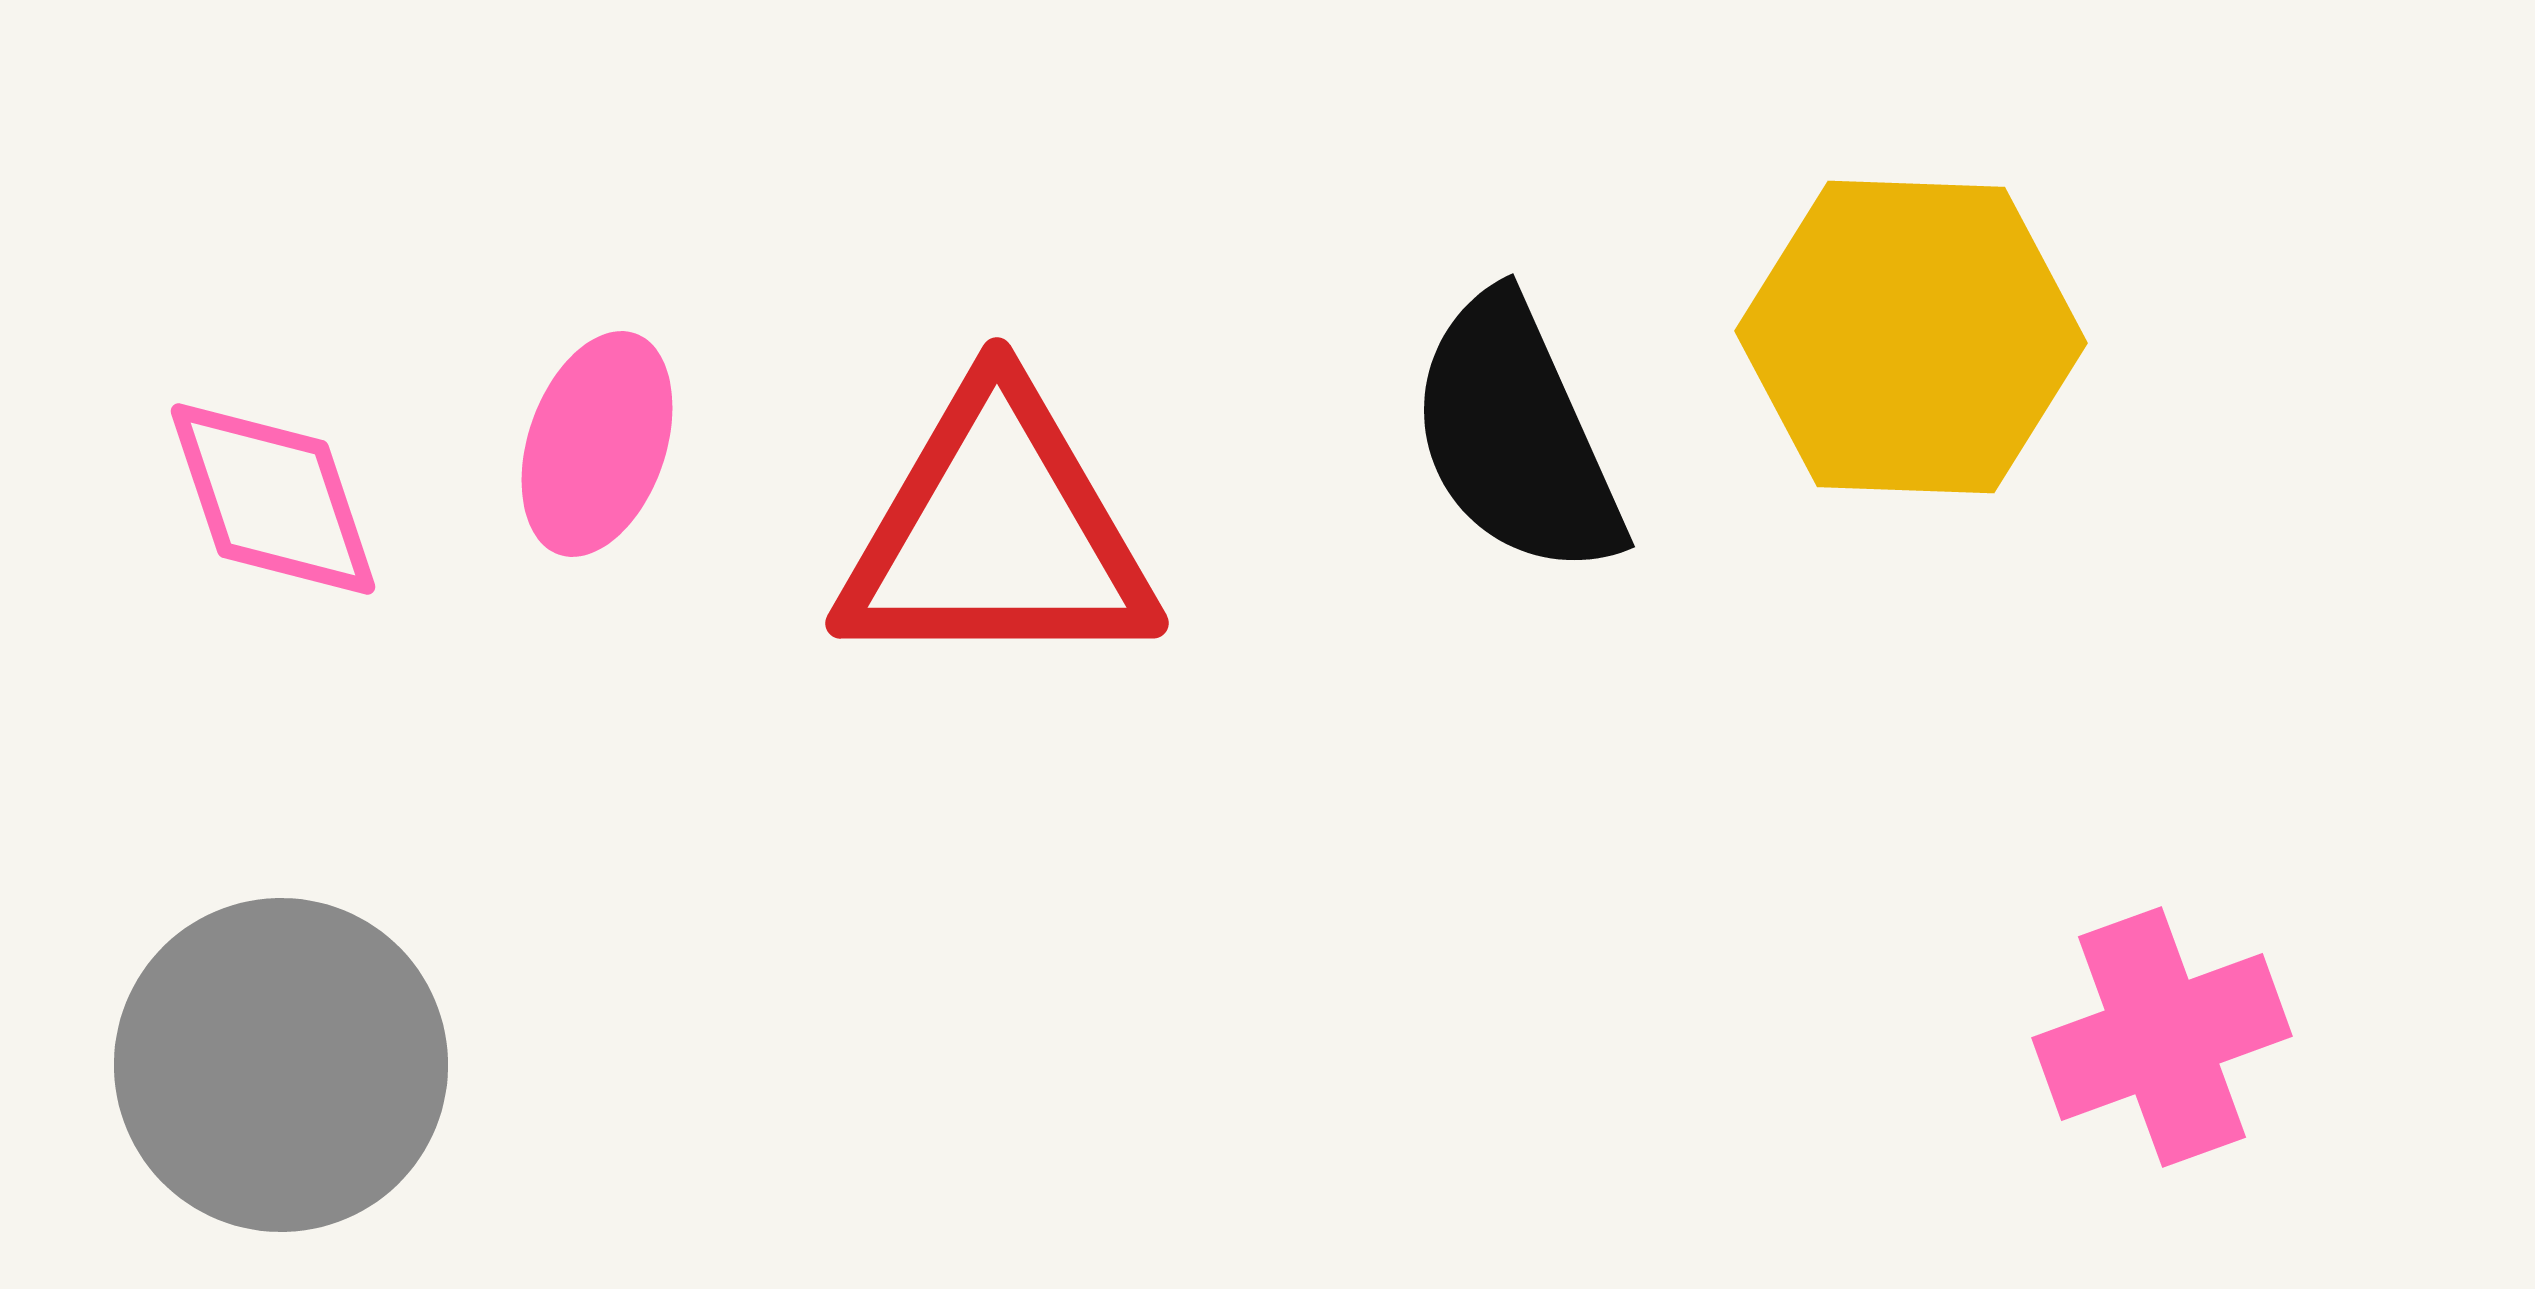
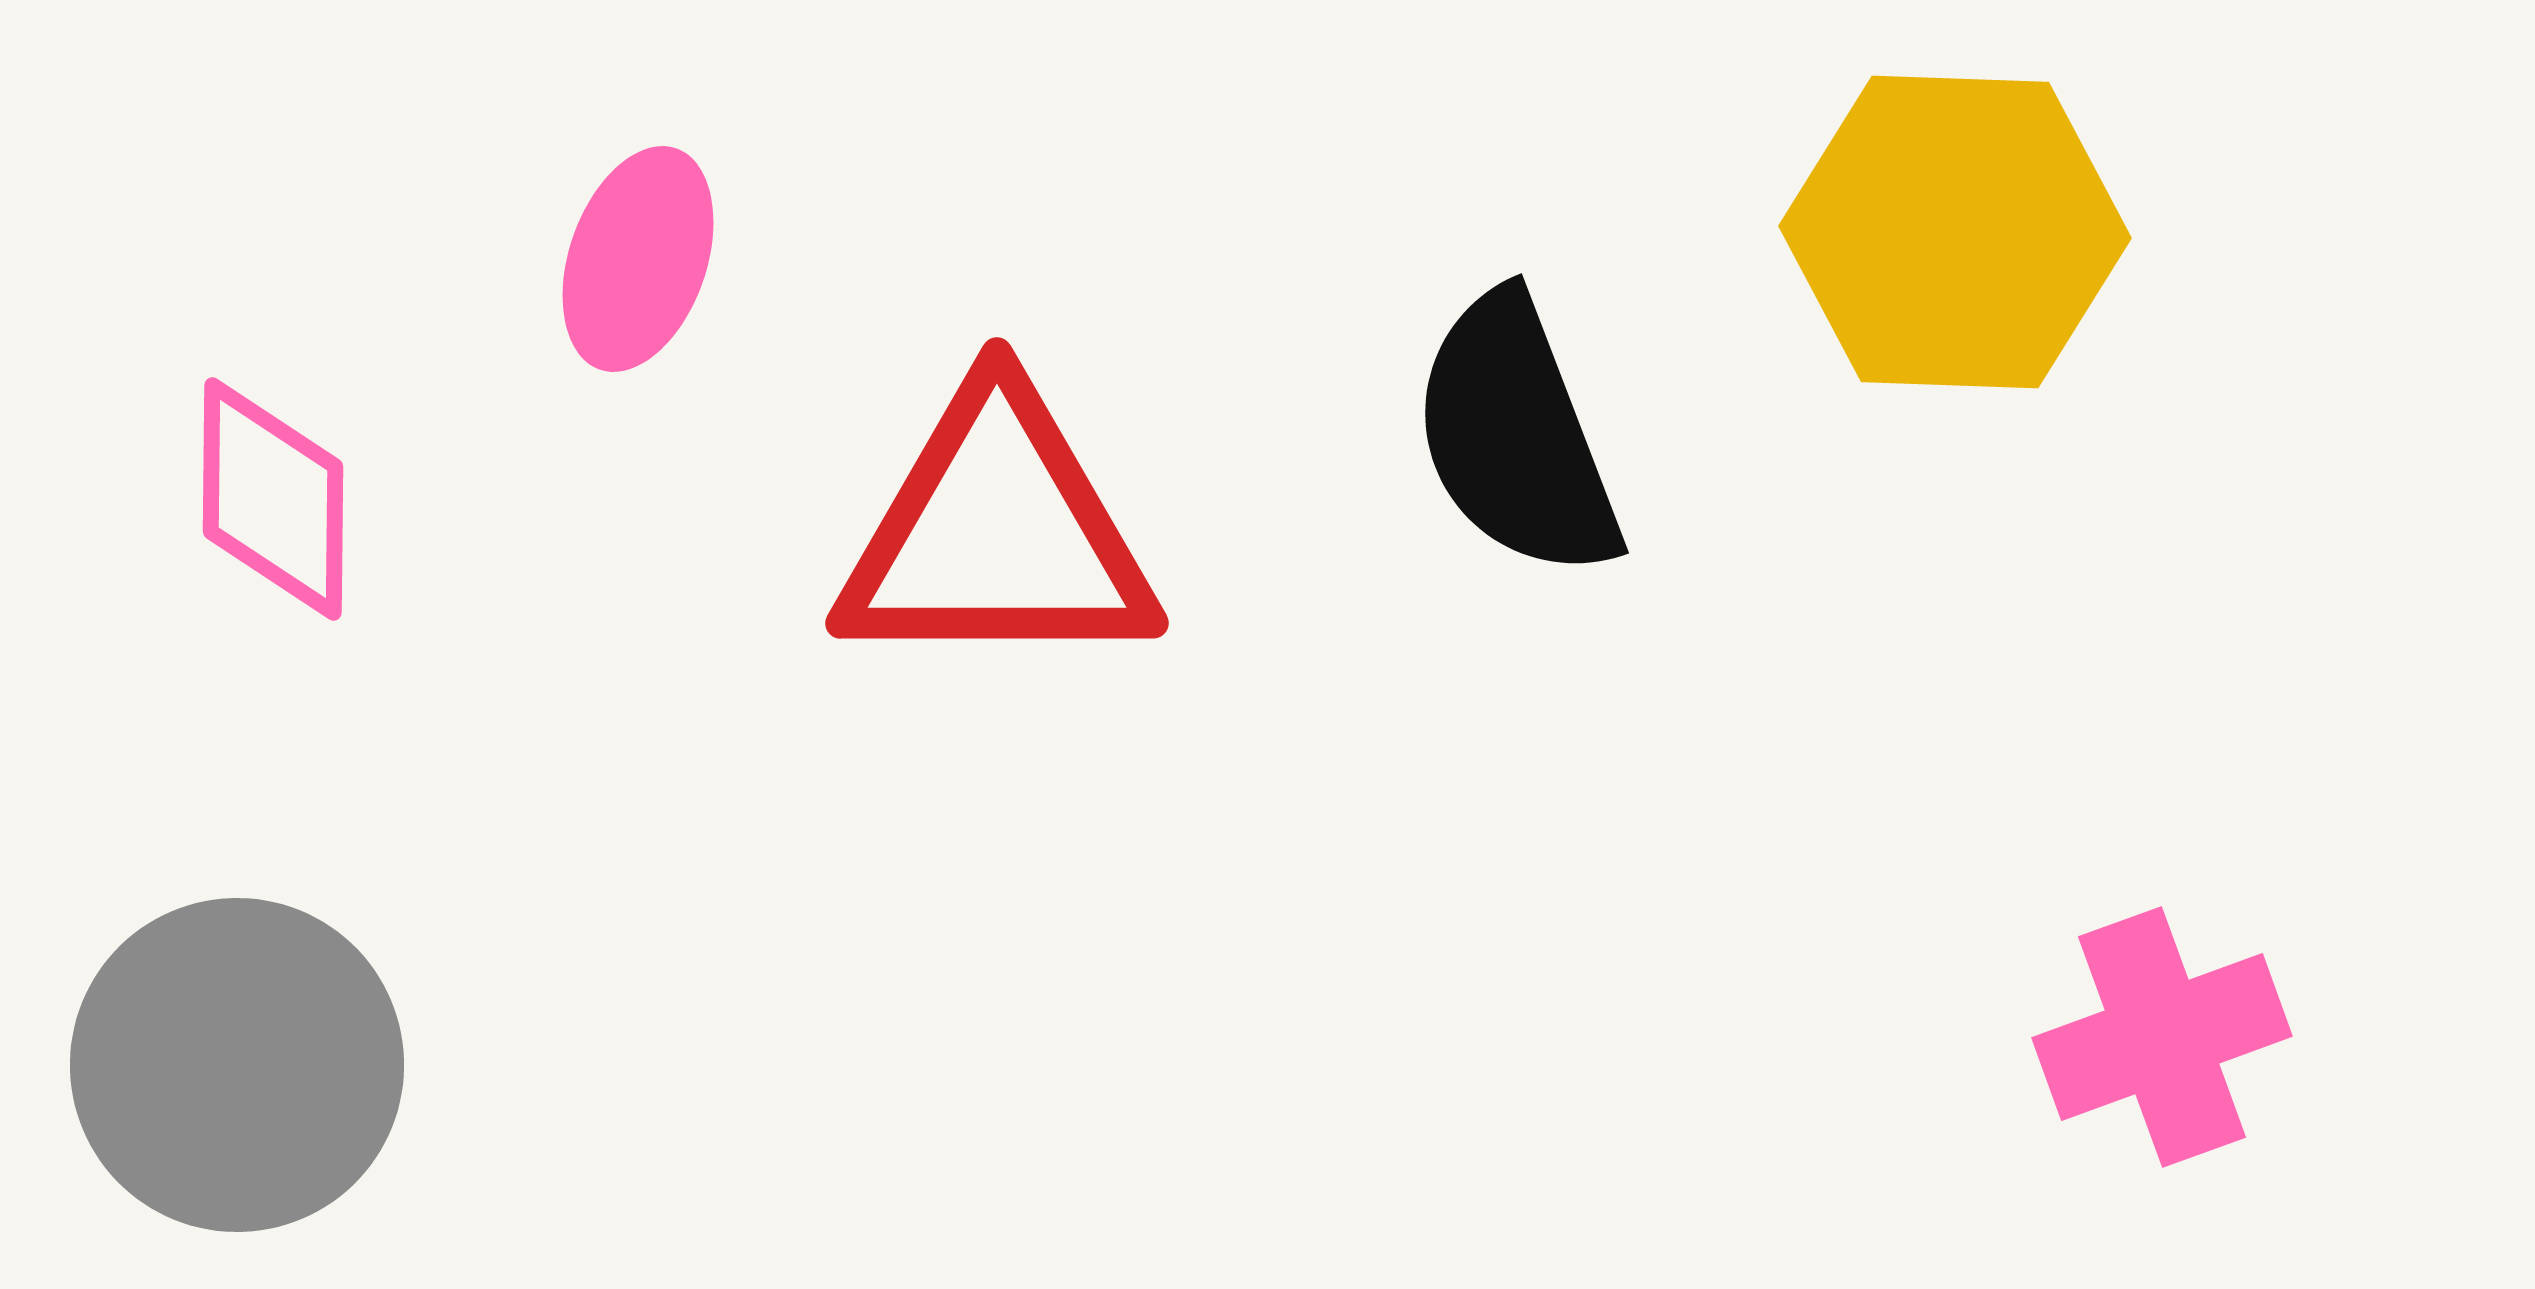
yellow hexagon: moved 44 px right, 105 px up
black semicircle: rotated 3 degrees clockwise
pink ellipse: moved 41 px right, 185 px up
pink diamond: rotated 19 degrees clockwise
gray circle: moved 44 px left
